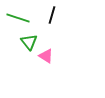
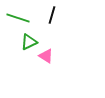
green triangle: rotated 42 degrees clockwise
